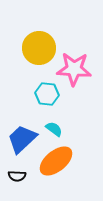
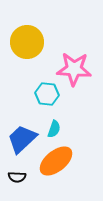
yellow circle: moved 12 px left, 6 px up
cyan semicircle: rotated 72 degrees clockwise
black semicircle: moved 1 px down
